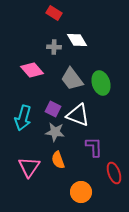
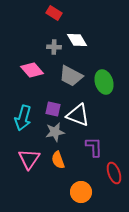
gray trapezoid: moved 1 px left, 3 px up; rotated 25 degrees counterclockwise
green ellipse: moved 3 px right, 1 px up
purple square: rotated 14 degrees counterclockwise
gray star: rotated 18 degrees counterclockwise
pink triangle: moved 8 px up
